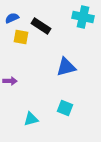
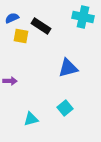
yellow square: moved 1 px up
blue triangle: moved 2 px right, 1 px down
cyan square: rotated 28 degrees clockwise
